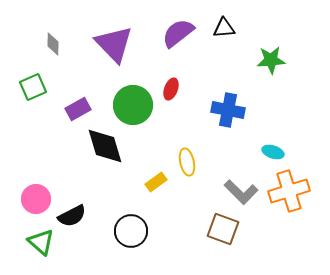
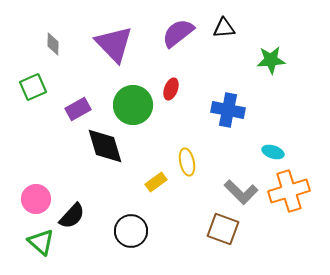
black semicircle: rotated 20 degrees counterclockwise
